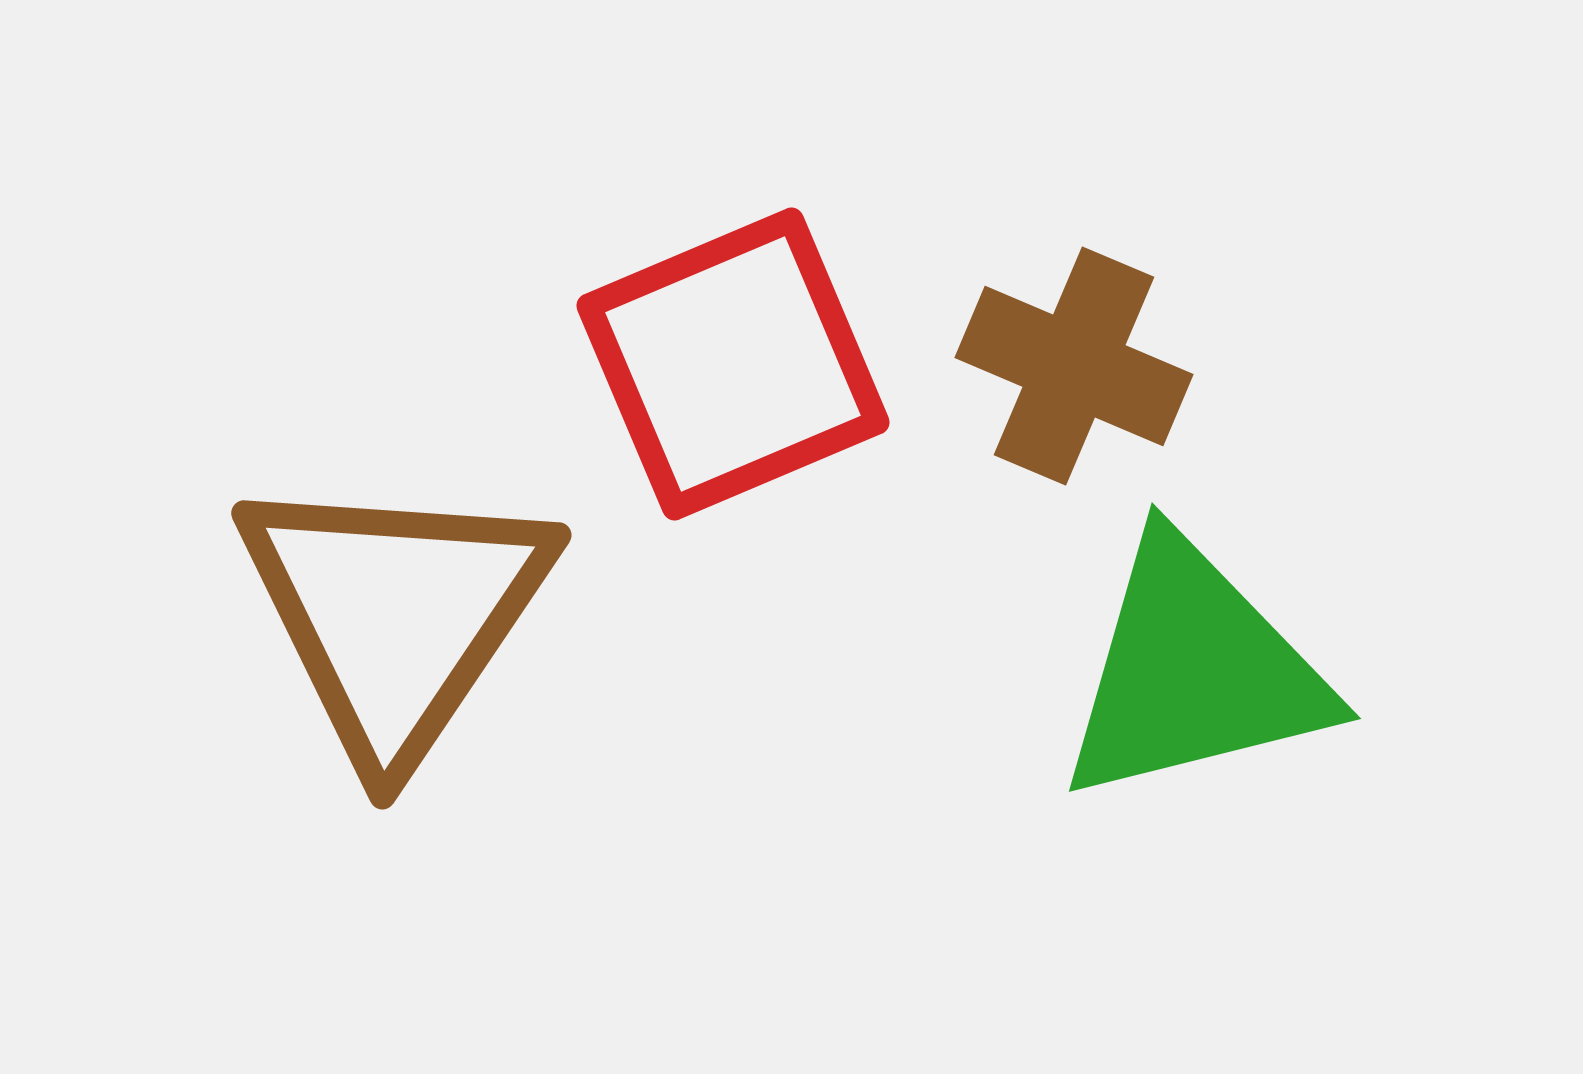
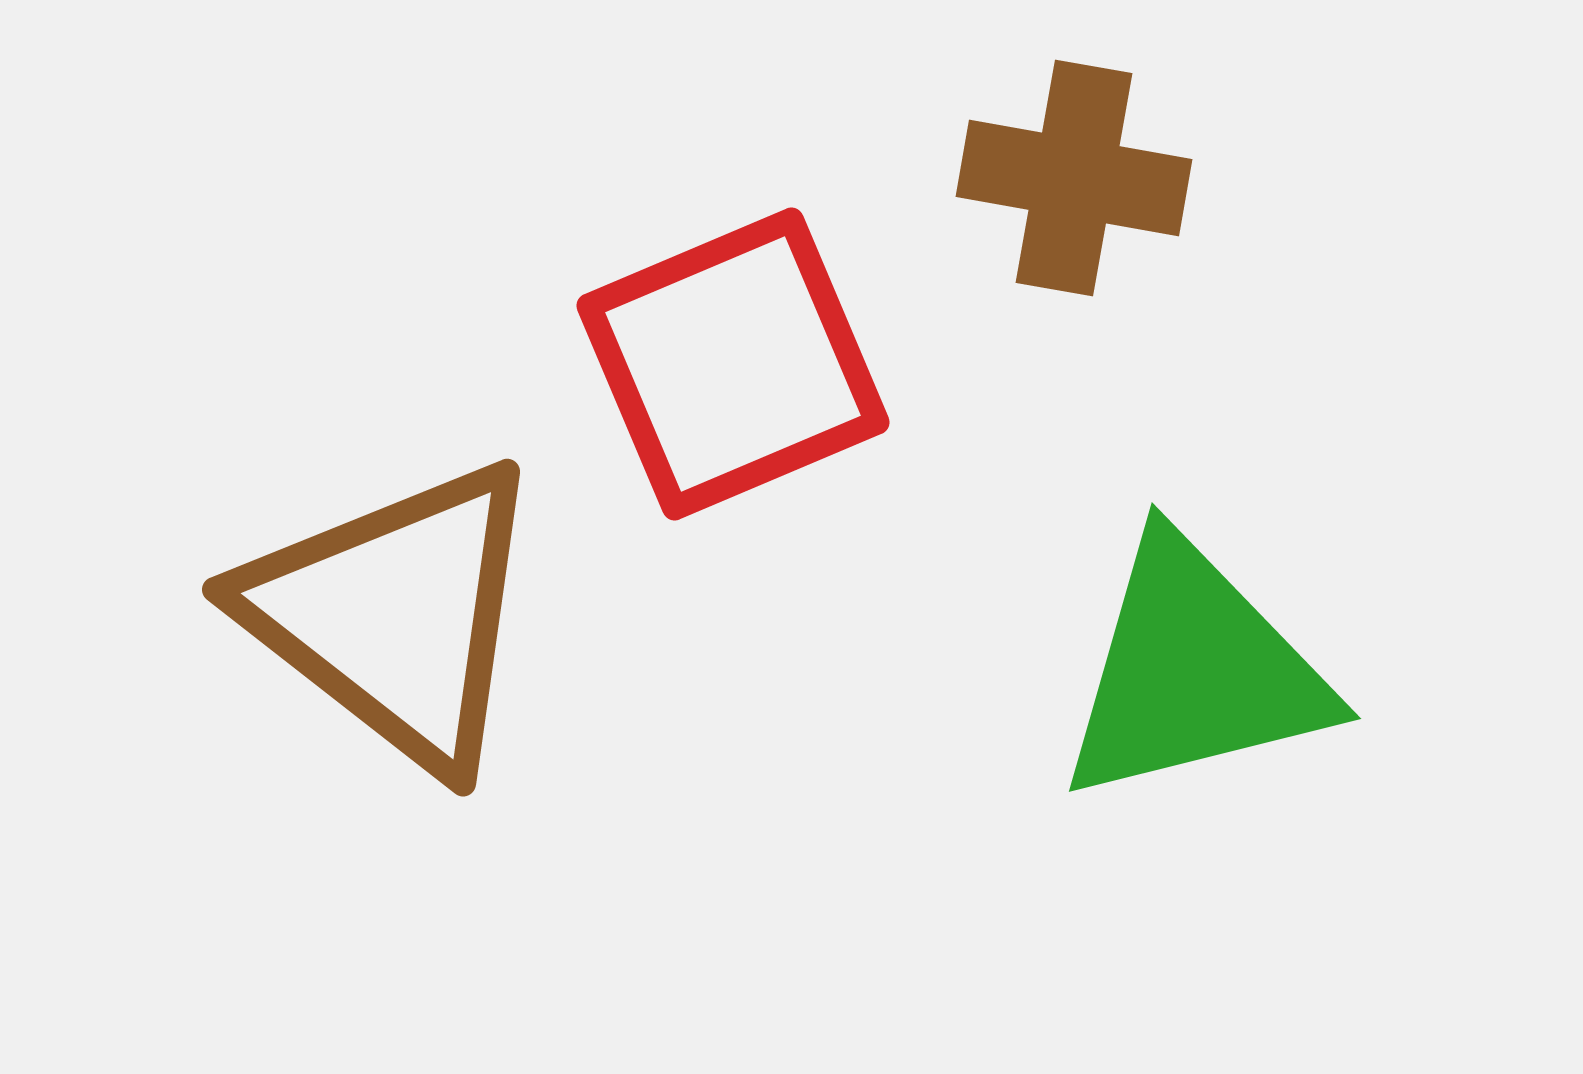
brown cross: moved 188 px up; rotated 13 degrees counterclockwise
brown triangle: rotated 26 degrees counterclockwise
